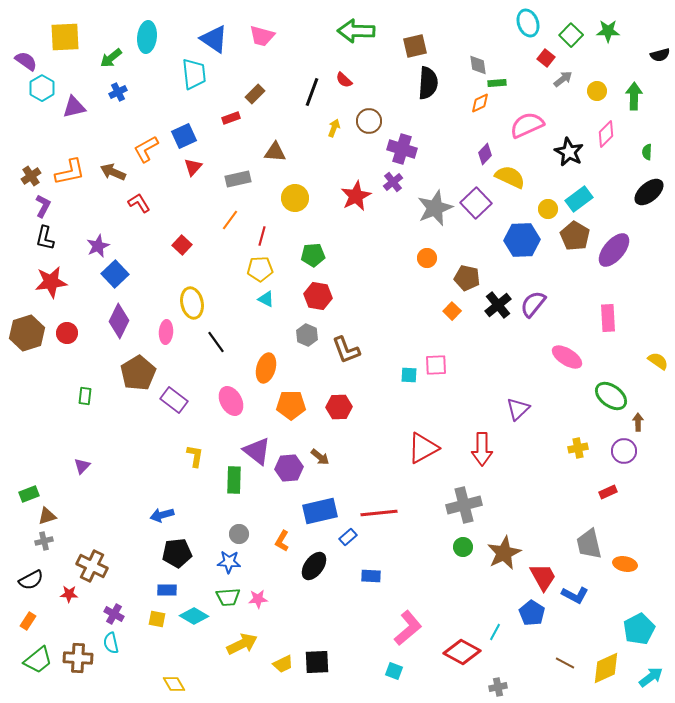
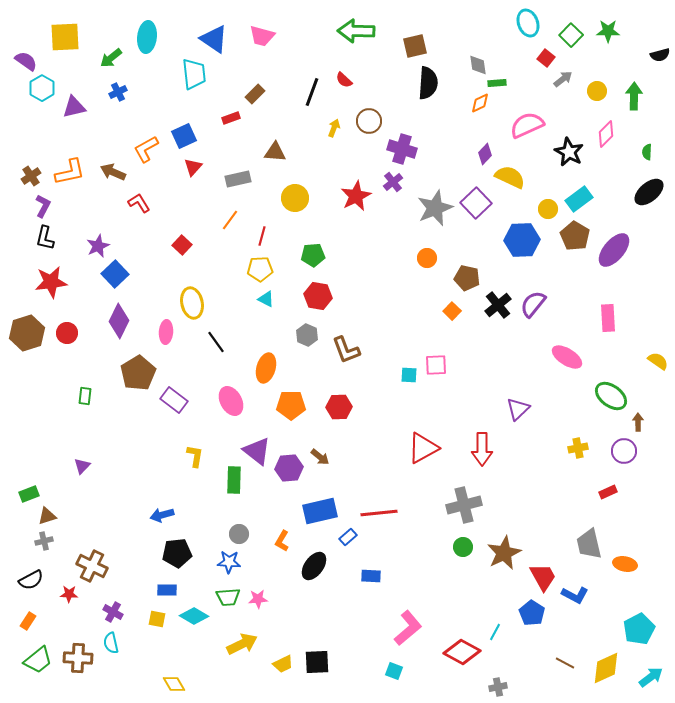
purple cross at (114, 614): moved 1 px left, 2 px up
